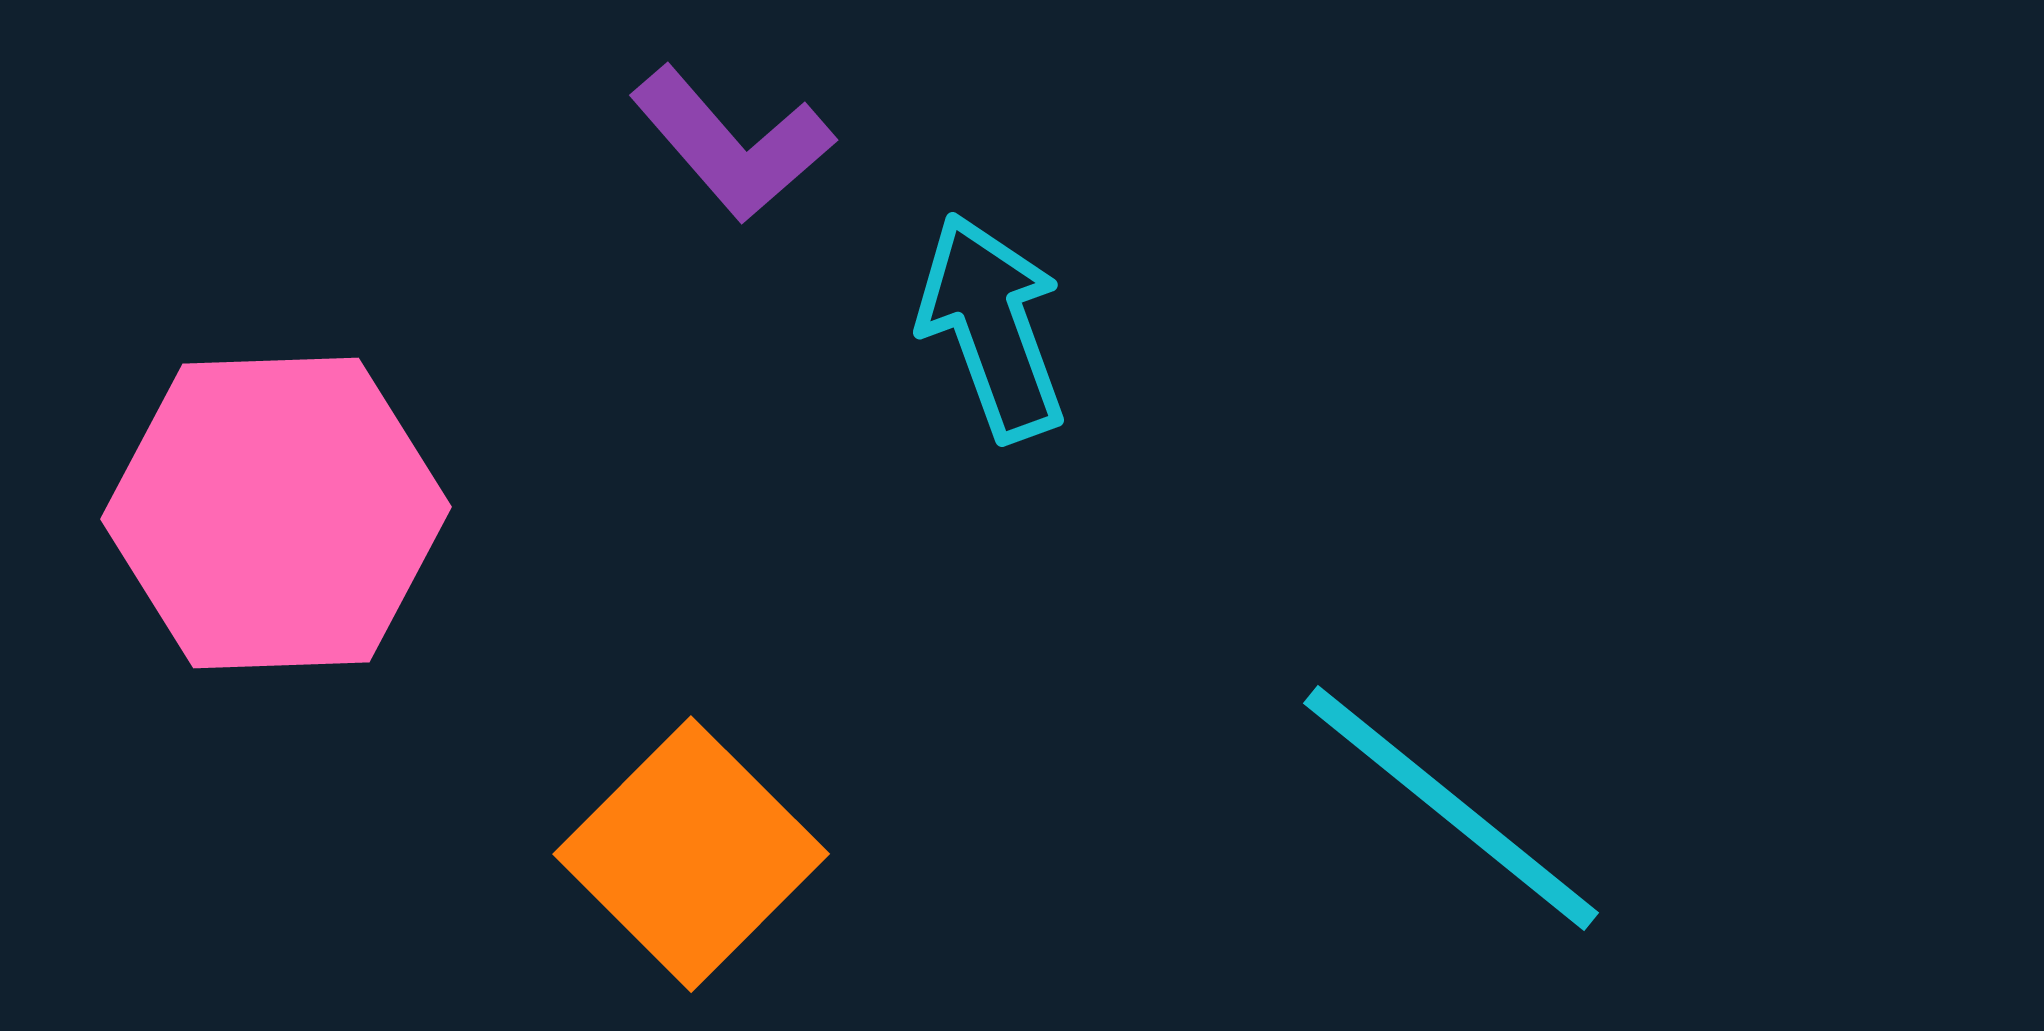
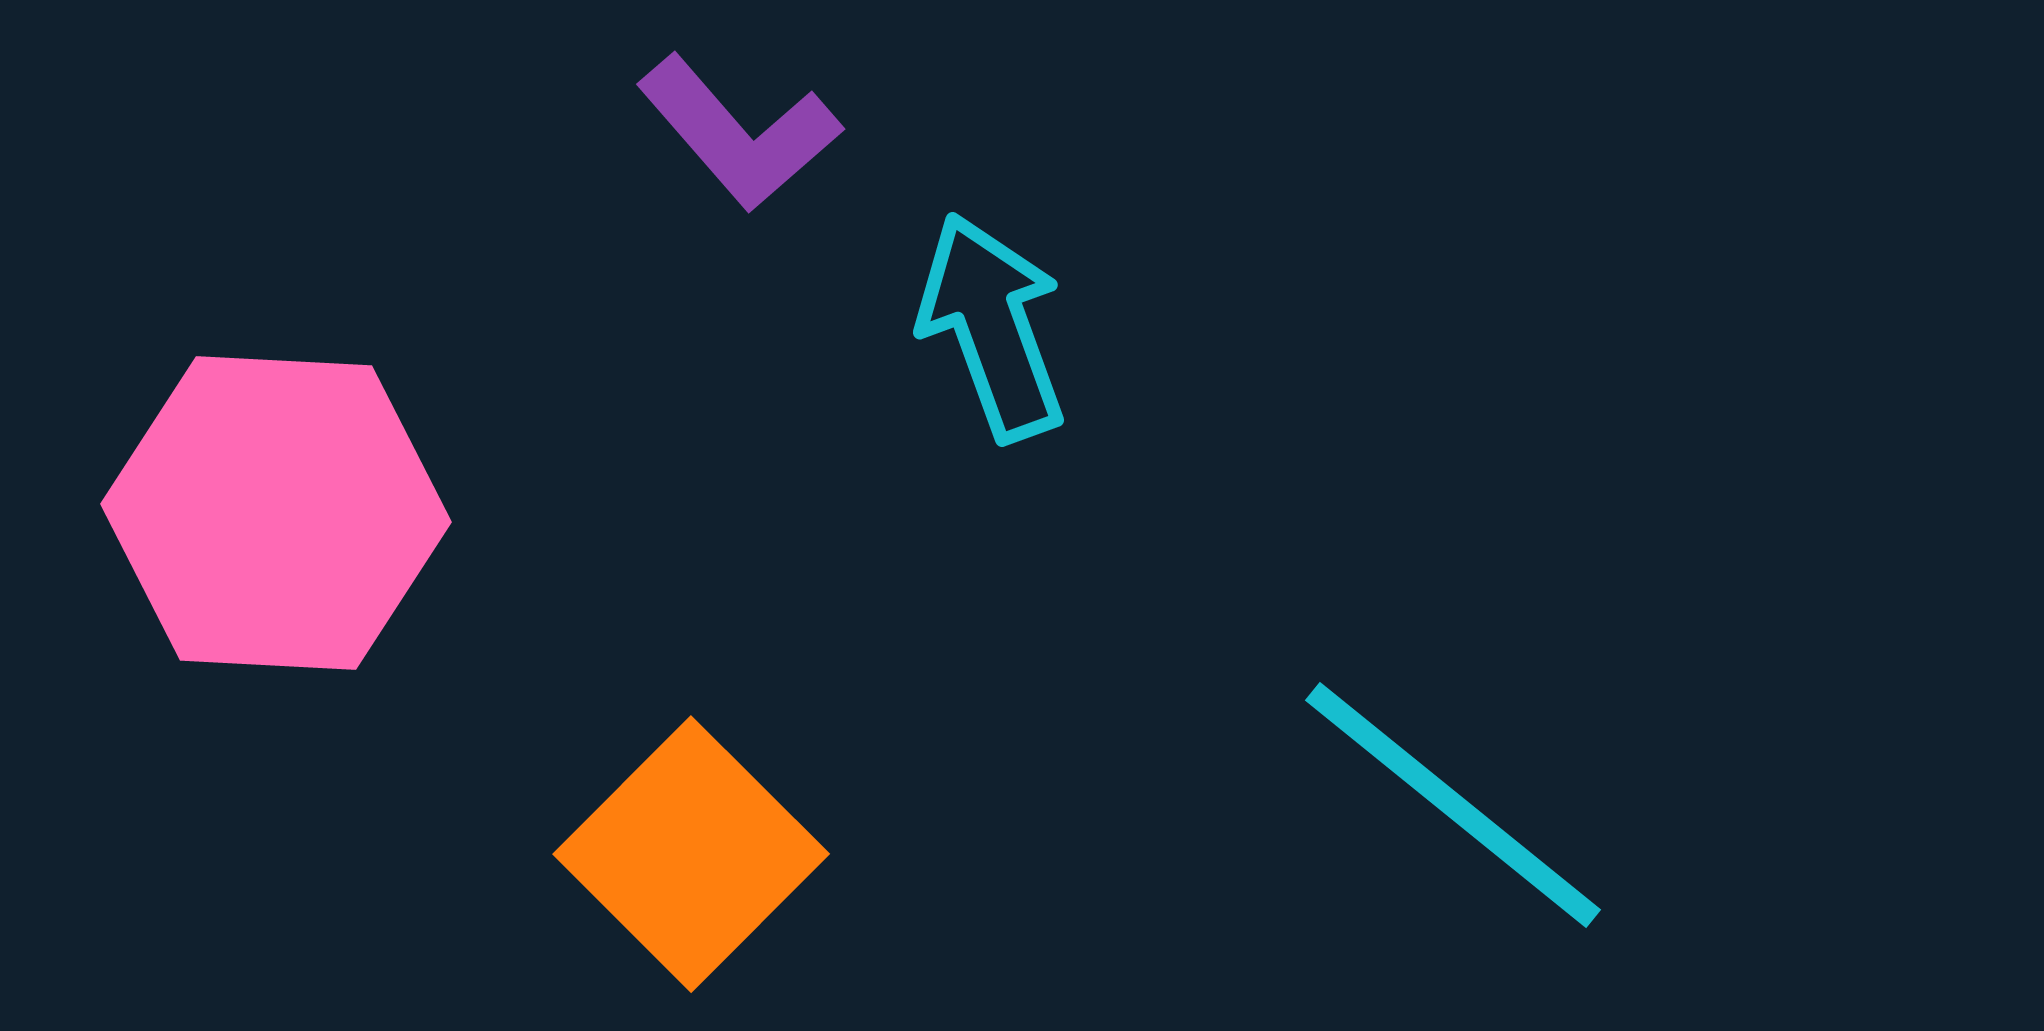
purple L-shape: moved 7 px right, 11 px up
pink hexagon: rotated 5 degrees clockwise
cyan line: moved 2 px right, 3 px up
